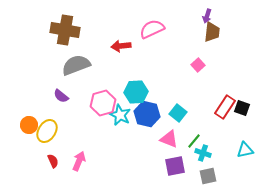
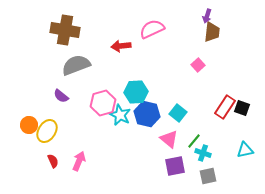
pink triangle: rotated 18 degrees clockwise
